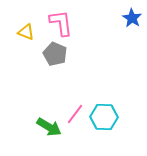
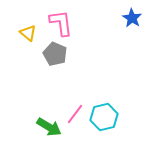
yellow triangle: moved 2 px right, 1 px down; rotated 18 degrees clockwise
cyan hexagon: rotated 16 degrees counterclockwise
